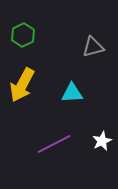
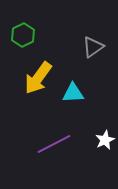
gray triangle: rotated 20 degrees counterclockwise
yellow arrow: moved 16 px right, 7 px up; rotated 8 degrees clockwise
cyan triangle: moved 1 px right
white star: moved 3 px right, 1 px up
